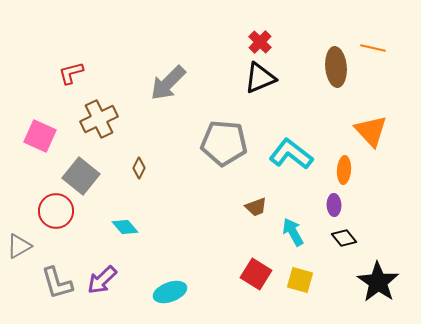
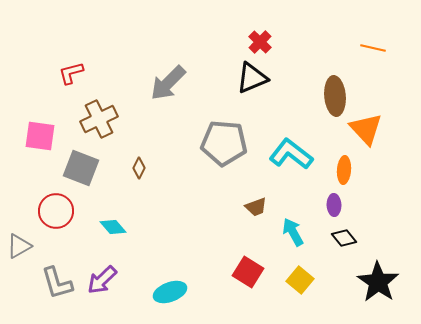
brown ellipse: moved 1 px left, 29 px down
black triangle: moved 8 px left
orange triangle: moved 5 px left, 2 px up
pink square: rotated 16 degrees counterclockwise
gray square: moved 8 px up; rotated 18 degrees counterclockwise
cyan diamond: moved 12 px left
red square: moved 8 px left, 2 px up
yellow square: rotated 24 degrees clockwise
